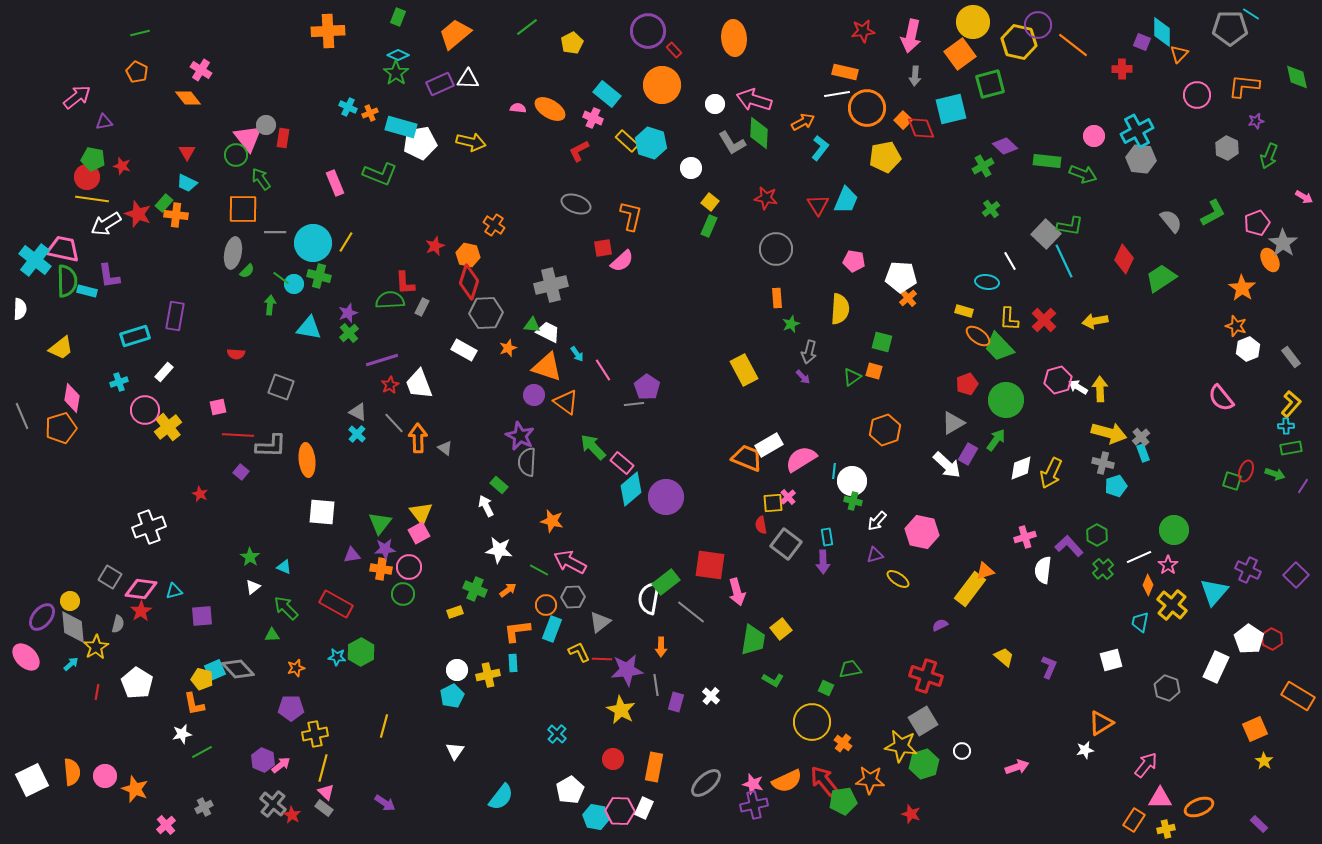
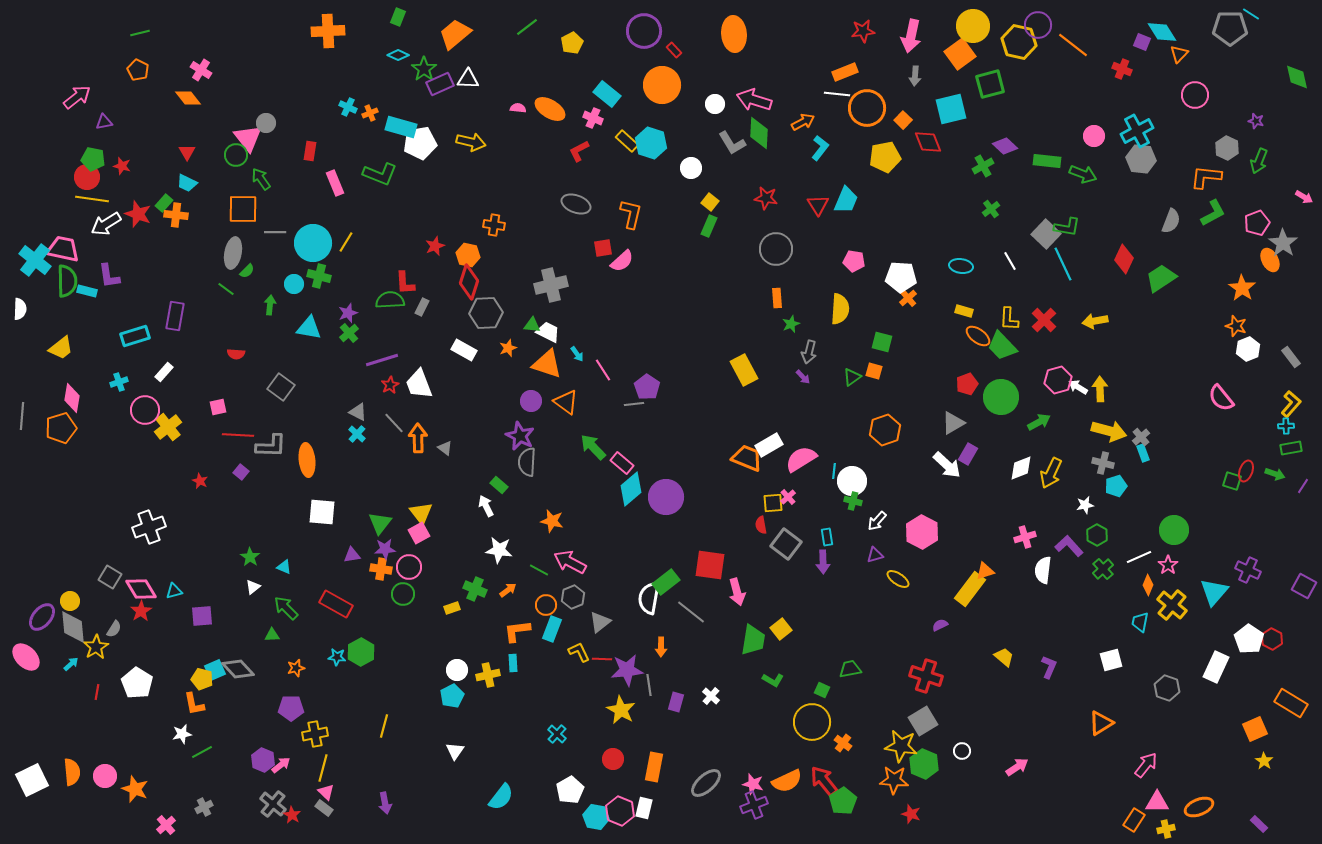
yellow circle at (973, 22): moved 4 px down
purple circle at (648, 31): moved 4 px left
cyan diamond at (1162, 32): rotated 32 degrees counterclockwise
orange ellipse at (734, 38): moved 4 px up
red cross at (1122, 69): rotated 24 degrees clockwise
orange pentagon at (137, 72): moved 1 px right, 2 px up
orange rectangle at (845, 72): rotated 35 degrees counterclockwise
green star at (396, 73): moved 28 px right, 4 px up
orange L-shape at (1244, 86): moved 38 px left, 91 px down
white line at (837, 94): rotated 15 degrees clockwise
pink circle at (1197, 95): moved 2 px left
purple star at (1256, 121): rotated 28 degrees clockwise
gray circle at (266, 125): moved 2 px up
red diamond at (921, 128): moved 7 px right, 14 px down
red rectangle at (283, 138): moved 27 px right, 13 px down
green arrow at (1269, 156): moved 10 px left, 5 px down
orange L-shape at (631, 216): moved 2 px up
gray semicircle at (1171, 221): rotated 60 degrees clockwise
orange cross at (494, 225): rotated 25 degrees counterclockwise
green L-shape at (1070, 226): moved 3 px left, 1 px down
cyan line at (1064, 261): moved 1 px left, 3 px down
green line at (281, 278): moved 55 px left, 11 px down
cyan ellipse at (987, 282): moved 26 px left, 16 px up
green trapezoid at (999, 347): moved 3 px right, 1 px up
orange triangle at (547, 367): moved 3 px up
gray square at (281, 387): rotated 16 degrees clockwise
purple circle at (534, 395): moved 3 px left, 6 px down
green circle at (1006, 400): moved 5 px left, 3 px up
gray line at (22, 416): rotated 28 degrees clockwise
yellow arrow at (1109, 433): moved 2 px up
green arrow at (996, 440): moved 43 px right, 18 px up; rotated 25 degrees clockwise
red star at (200, 494): moved 13 px up
pink hexagon at (922, 532): rotated 16 degrees clockwise
purple square at (1296, 575): moved 8 px right, 11 px down; rotated 15 degrees counterclockwise
pink diamond at (141, 589): rotated 52 degrees clockwise
gray hexagon at (573, 597): rotated 20 degrees counterclockwise
yellow rectangle at (455, 612): moved 3 px left, 4 px up
gray semicircle at (118, 624): moved 4 px left, 5 px down; rotated 18 degrees clockwise
gray line at (656, 685): moved 7 px left
green square at (826, 688): moved 4 px left, 2 px down
orange rectangle at (1298, 696): moved 7 px left, 7 px down
white star at (1085, 750): moved 245 px up
green hexagon at (924, 764): rotated 20 degrees counterclockwise
pink arrow at (1017, 767): rotated 15 degrees counterclockwise
orange star at (870, 780): moved 24 px right
pink triangle at (1160, 798): moved 3 px left, 4 px down
green pentagon at (843, 801): rotated 24 degrees counterclockwise
purple arrow at (385, 803): rotated 45 degrees clockwise
purple cross at (754, 805): rotated 8 degrees counterclockwise
white rectangle at (644, 808): rotated 10 degrees counterclockwise
pink hexagon at (620, 811): rotated 20 degrees clockwise
